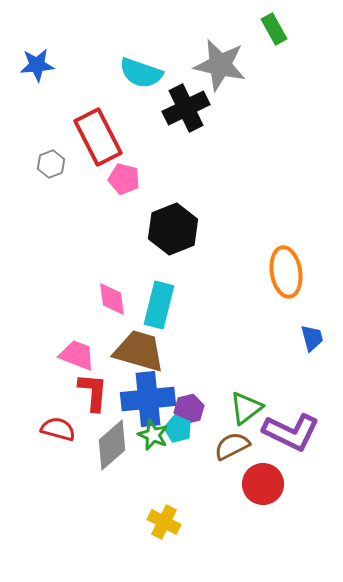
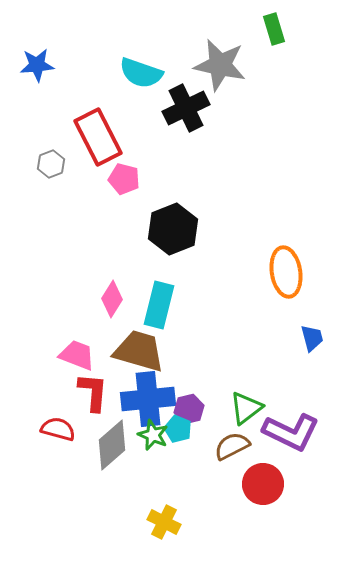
green rectangle: rotated 12 degrees clockwise
pink diamond: rotated 39 degrees clockwise
